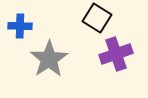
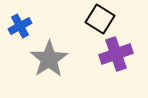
black square: moved 3 px right, 1 px down
blue cross: rotated 30 degrees counterclockwise
